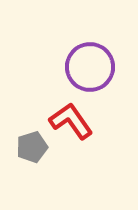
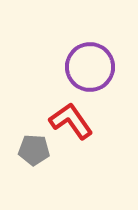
gray pentagon: moved 2 px right, 3 px down; rotated 20 degrees clockwise
